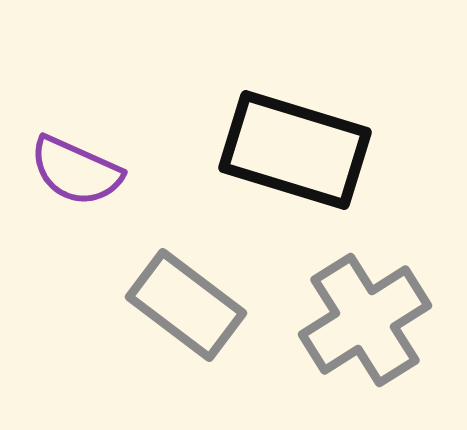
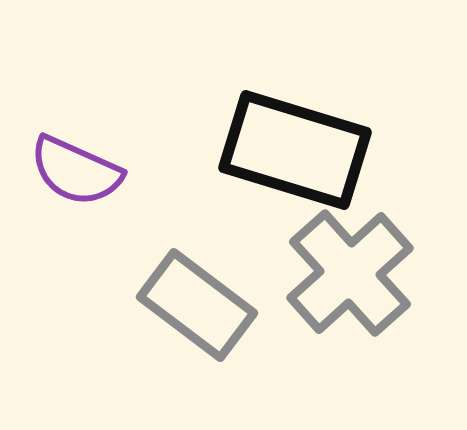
gray rectangle: moved 11 px right
gray cross: moved 15 px left, 47 px up; rotated 10 degrees counterclockwise
